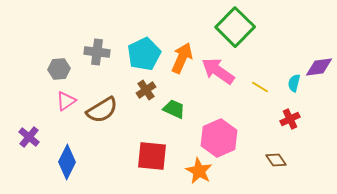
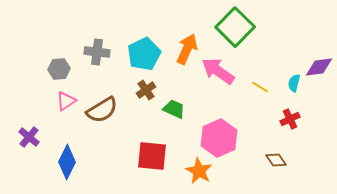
orange arrow: moved 5 px right, 9 px up
